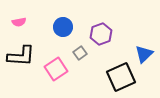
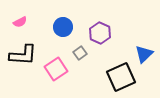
pink semicircle: moved 1 px right; rotated 16 degrees counterclockwise
purple hexagon: moved 1 px left, 1 px up; rotated 15 degrees counterclockwise
black L-shape: moved 2 px right, 1 px up
